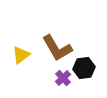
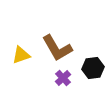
yellow triangle: rotated 18 degrees clockwise
black hexagon: moved 9 px right
